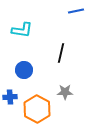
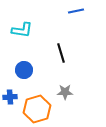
black line: rotated 30 degrees counterclockwise
orange hexagon: rotated 16 degrees clockwise
